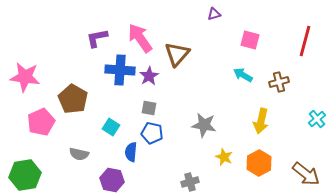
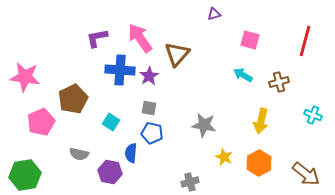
brown pentagon: rotated 16 degrees clockwise
cyan cross: moved 4 px left, 4 px up; rotated 30 degrees counterclockwise
cyan square: moved 5 px up
blue semicircle: moved 1 px down
purple hexagon: moved 2 px left, 8 px up
